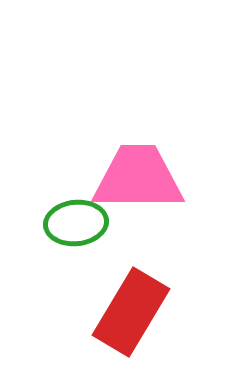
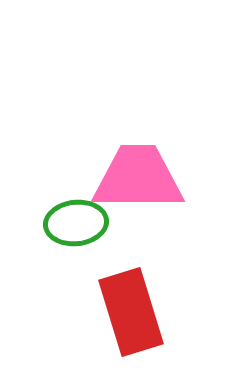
red rectangle: rotated 48 degrees counterclockwise
